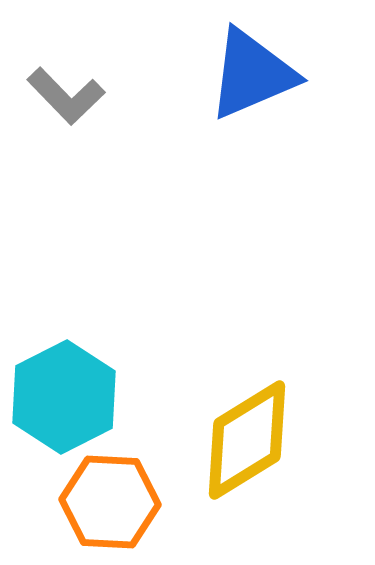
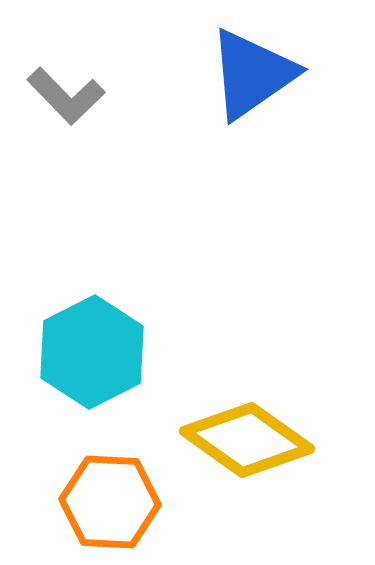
blue triangle: rotated 12 degrees counterclockwise
cyan hexagon: moved 28 px right, 45 px up
yellow diamond: rotated 67 degrees clockwise
